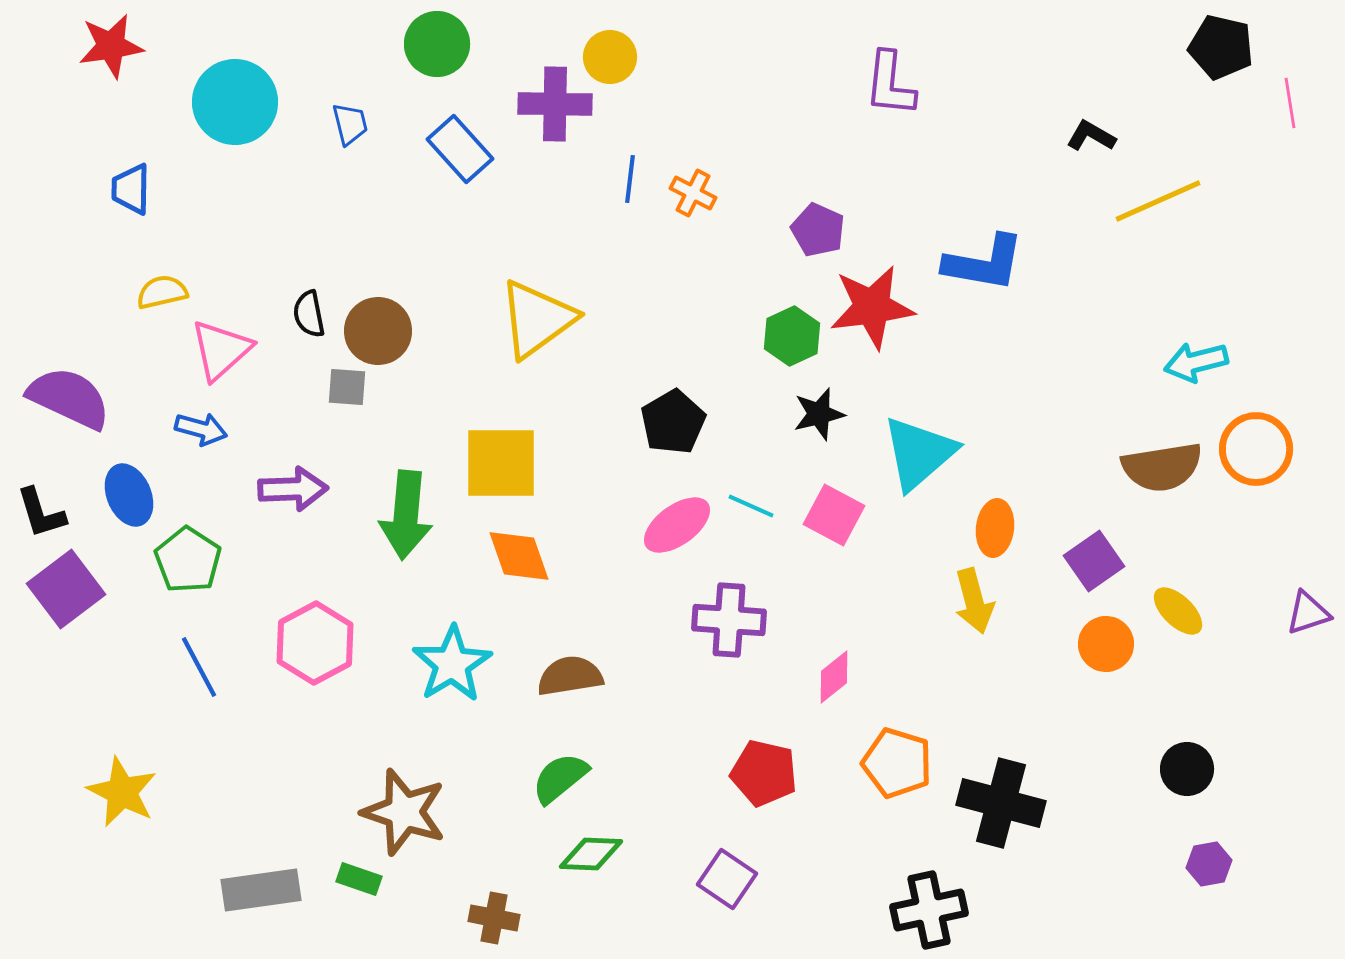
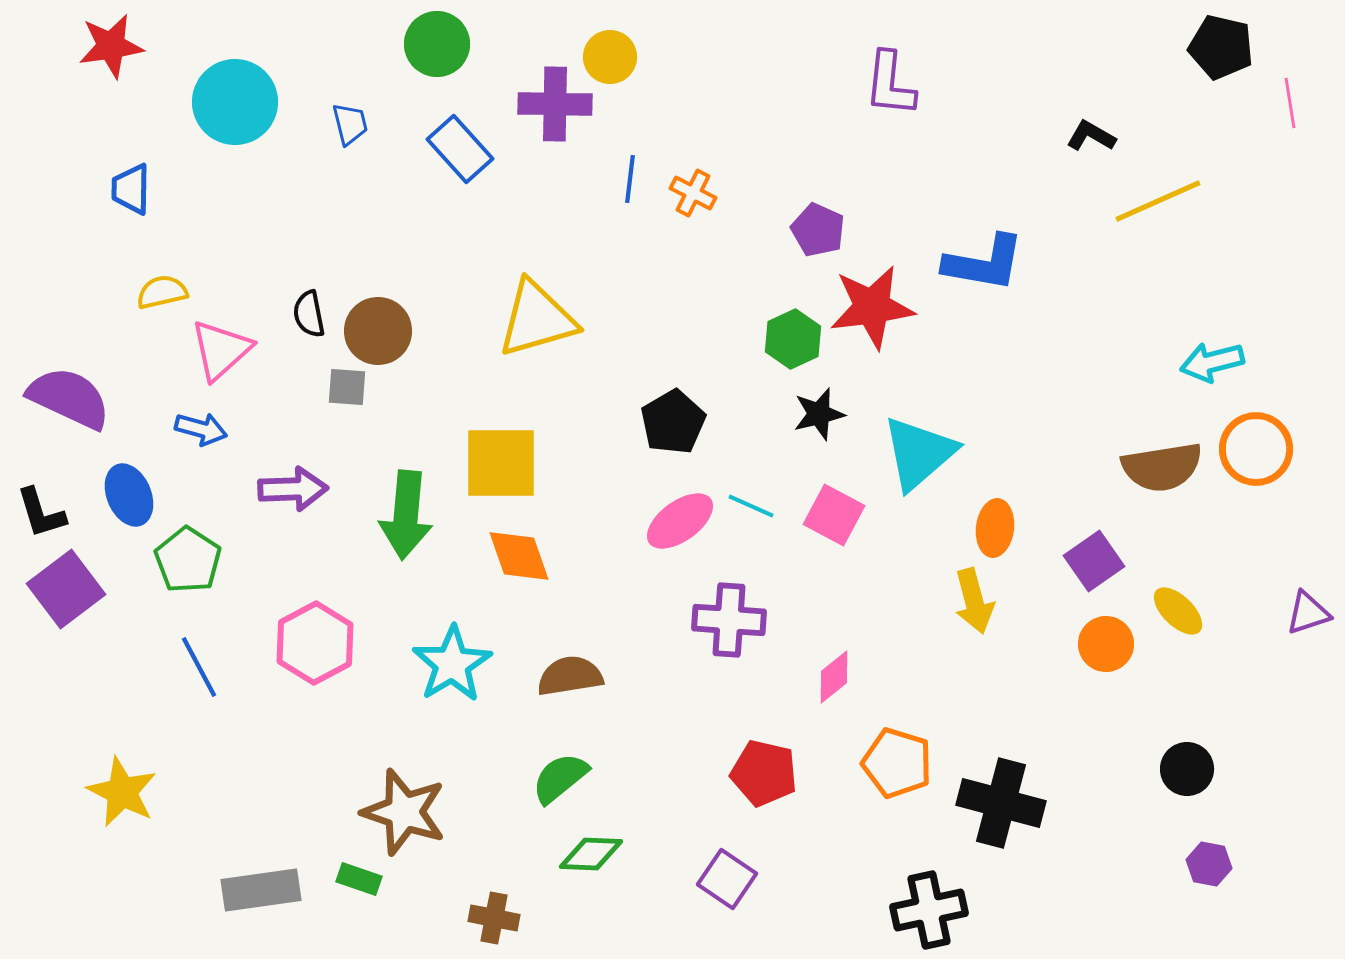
yellow triangle at (537, 319): rotated 20 degrees clockwise
green hexagon at (792, 336): moved 1 px right, 3 px down
cyan arrow at (1196, 362): moved 16 px right
pink ellipse at (677, 525): moved 3 px right, 4 px up
purple hexagon at (1209, 864): rotated 21 degrees clockwise
